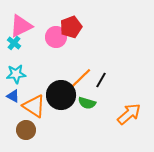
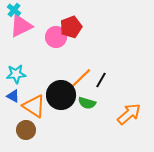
cyan cross: moved 33 px up
